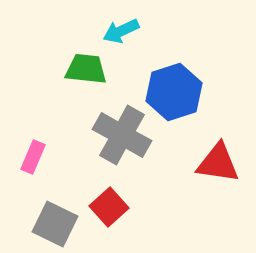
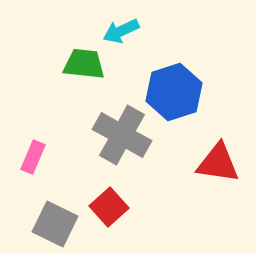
green trapezoid: moved 2 px left, 5 px up
